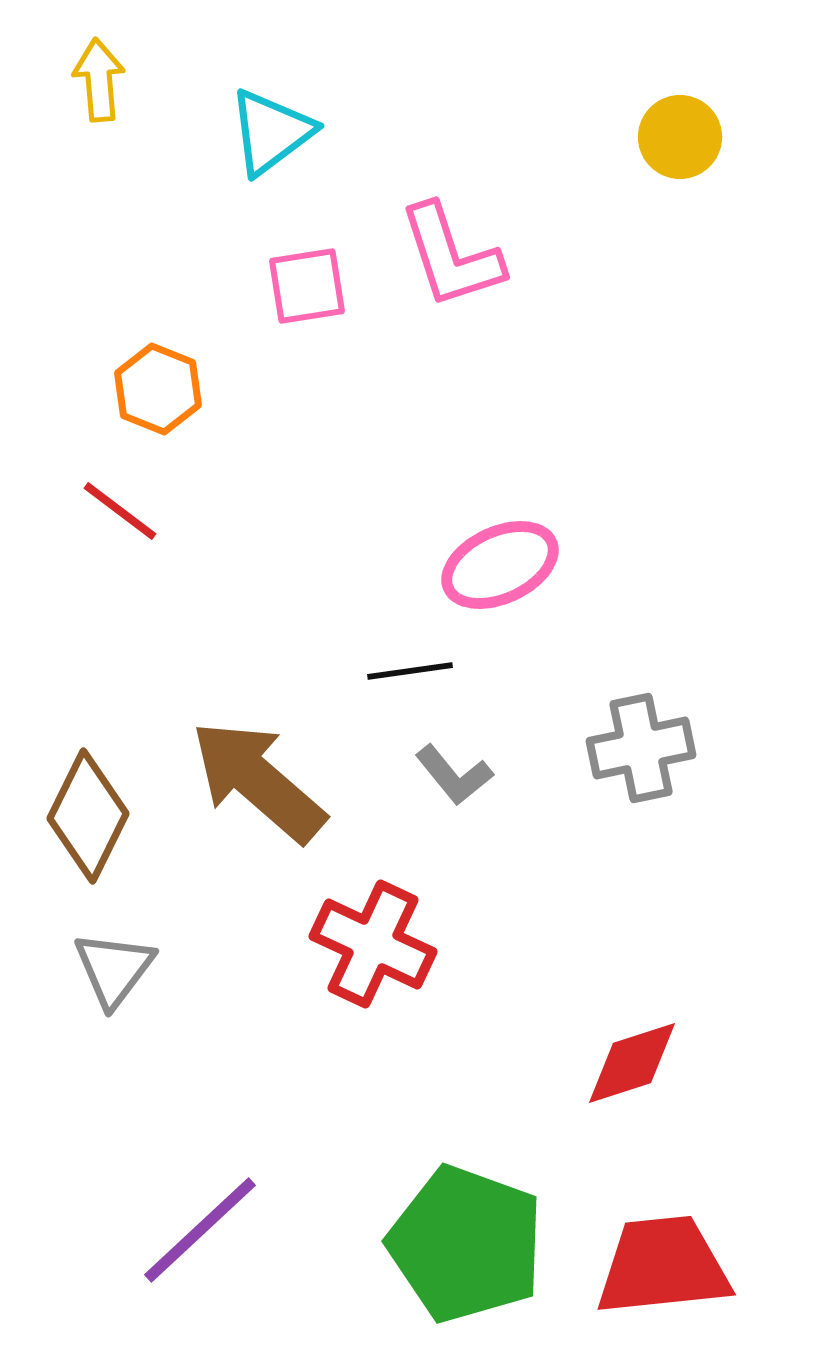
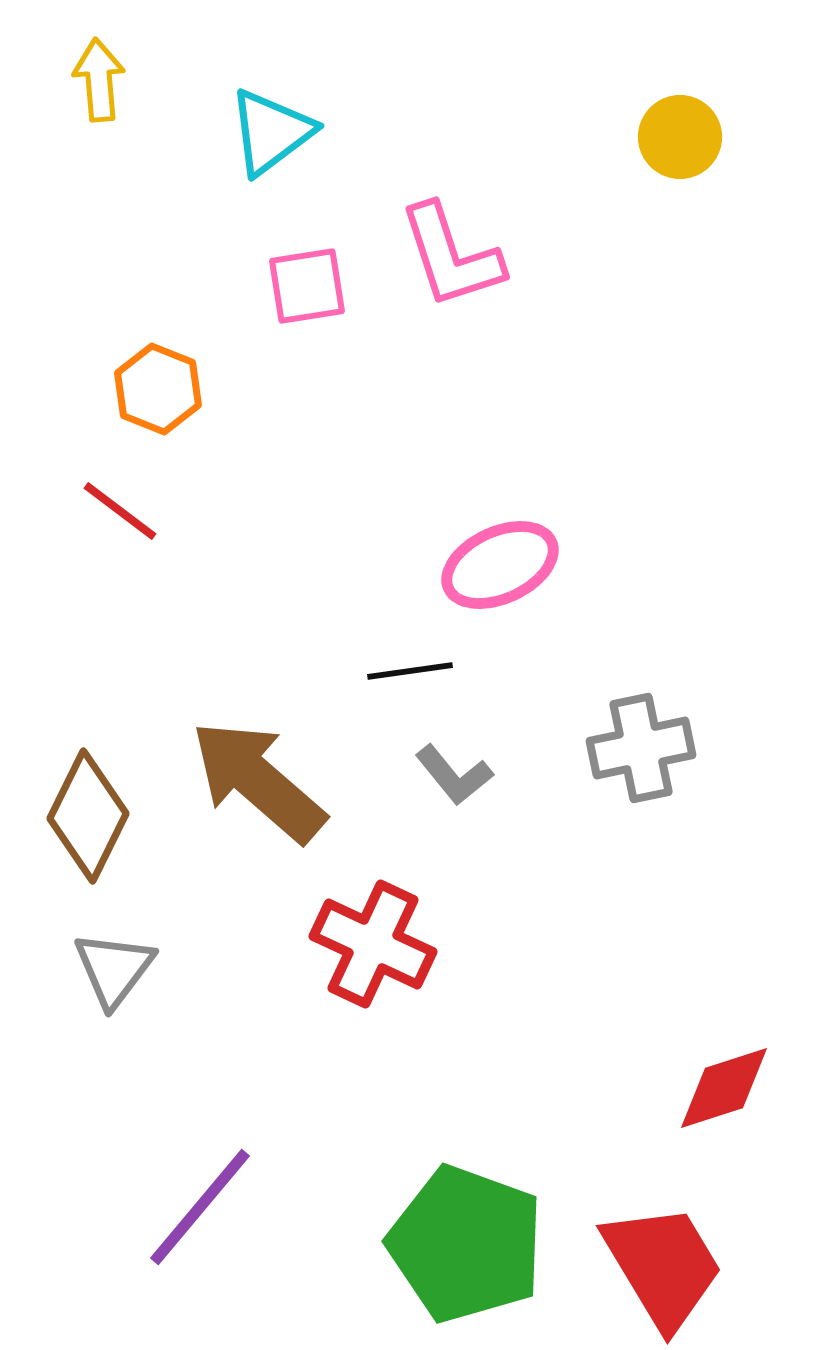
red diamond: moved 92 px right, 25 px down
purple line: moved 23 px up; rotated 7 degrees counterclockwise
red trapezoid: rotated 65 degrees clockwise
